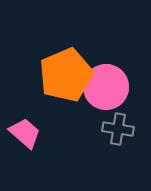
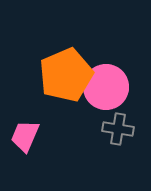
pink trapezoid: moved 3 px down; rotated 108 degrees counterclockwise
